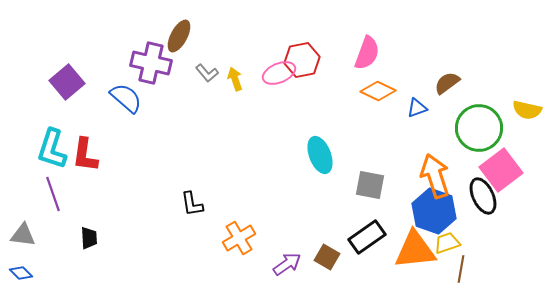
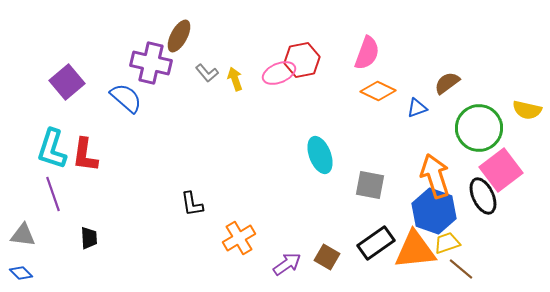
black rectangle: moved 9 px right, 6 px down
brown line: rotated 60 degrees counterclockwise
